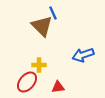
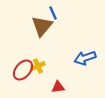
brown triangle: rotated 25 degrees clockwise
blue arrow: moved 2 px right, 3 px down
yellow cross: moved 1 px left, 1 px down; rotated 24 degrees counterclockwise
red ellipse: moved 4 px left, 12 px up
